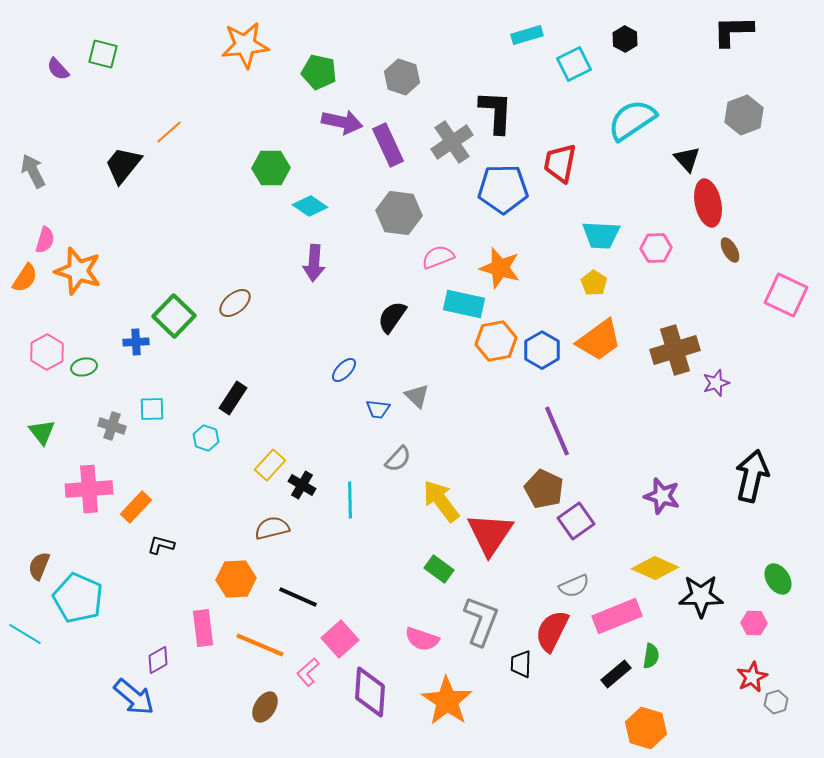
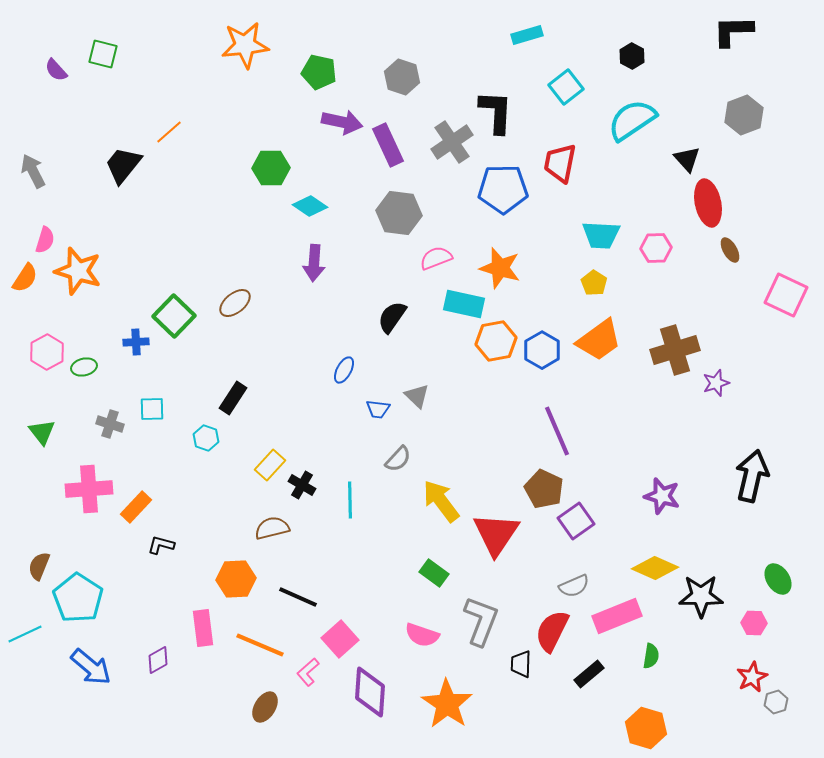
black hexagon at (625, 39): moved 7 px right, 17 px down
cyan square at (574, 64): moved 8 px left, 23 px down; rotated 12 degrees counterclockwise
purple semicircle at (58, 69): moved 2 px left, 1 px down
pink semicircle at (438, 257): moved 2 px left, 1 px down
blue ellipse at (344, 370): rotated 16 degrees counterclockwise
gray cross at (112, 426): moved 2 px left, 2 px up
red triangle at (490, 534): moved 6 px right
green rectangle at (439, 569): moved 5 px left, 4 px down
cyan pentagon at (78, 598): rotated 9 degrees clockwise
cyan line at (25, 634): rotated 56 degrees counterclockwise
pink semicircle at (422, 639): moved 4 px up
black rectangle at (616, 674): moved 27 px left
blue arrow at (134, 697): moved 43 px left, 30 px up
orange star at (447, 701): moved 3 px down
